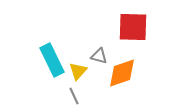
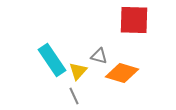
red square: moved 1 px right, 7 px up
cyan rectangle: rotated 8 degrees counterclockwise
orange diamond: rotated 36 degrees clockwise
